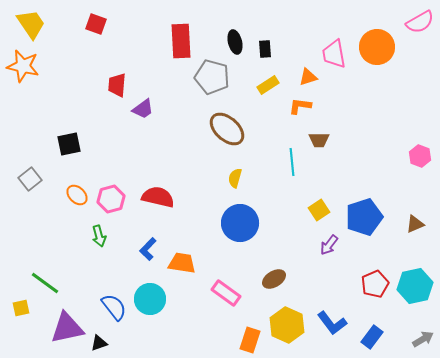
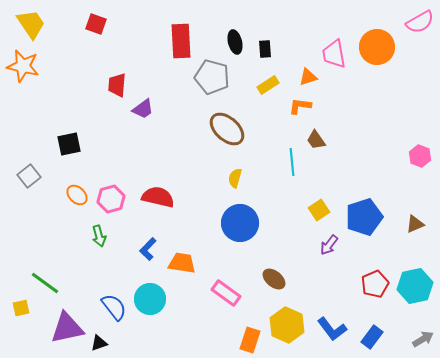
brown trapezoid at (319, 140): moved 3 px left; rotated 55 degrees clockwise
gray square at (30, 179): moved 1 px left, 3 px up
brown ellipse at (274, 279): rotated 70 degrees clockwise
blue L-shape at (332, 323): moved 6 px down
